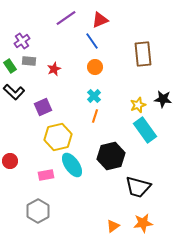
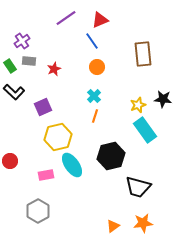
orange circle: moved 2 px right
